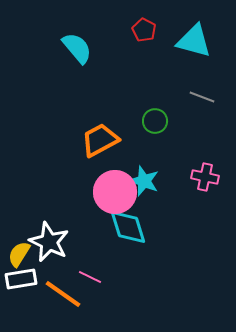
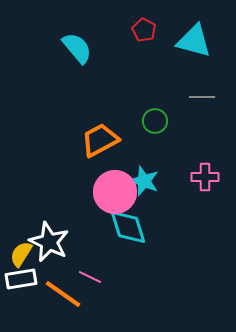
gray line: rotated 20 degrees counterclockwise
pink cross: rotated 12 degrees counterclockwise
yellow semicircle: moved 2 px right
